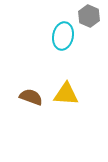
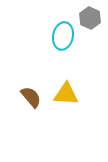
gray hexagon: moved 1 px right, 2 px down
brown semicircle: rotated 30 degrees clockwise
